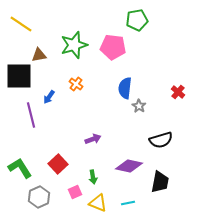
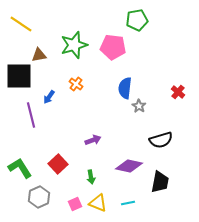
purple arrow: moved 1 px down
green arrow: moved 2 px left
pink square: moved 12 px down
